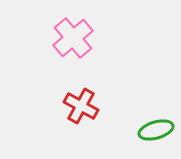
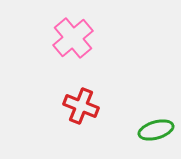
red cross: rotated 8 degrees counterclockwise
